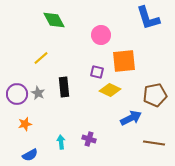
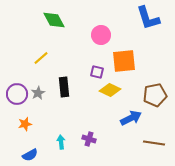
gray star: rotated 16 degrees clockwise
